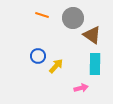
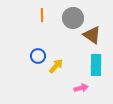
orange line: rotated 72 degrees clockwise
cyan rectangle: moved 1 px right, 1 px down
